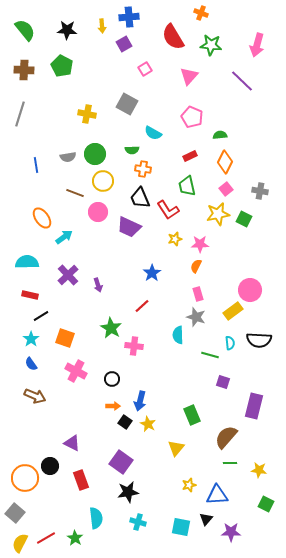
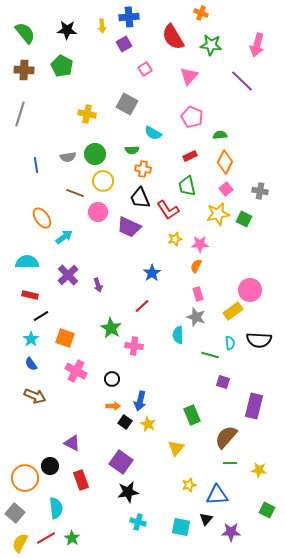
green semicircle at (25, 30): moved 3 px down
green square at (266, 504): moved 1 px right, 6 px down
cyan semicircle at (96, 518): moved 40 px left, 10 px up
green star at (75, 538): moved 3 px left
